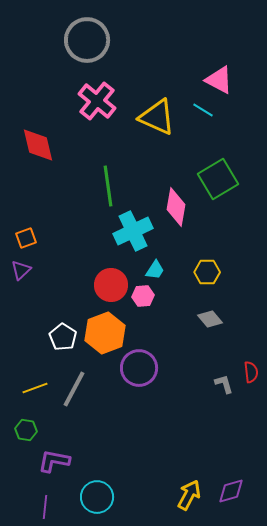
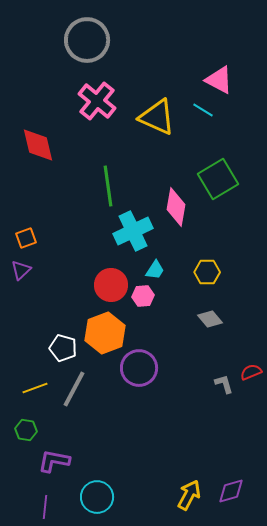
white pentagon: moved 11 px down; rotated 16 degrees counterclockwise
red semicircle: rotated 105 degrees counterclockwise
